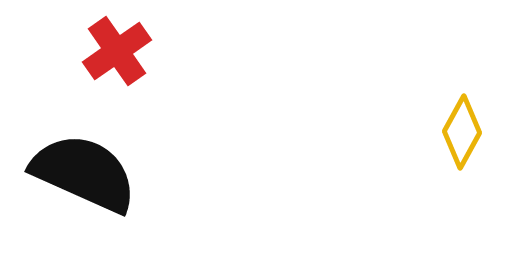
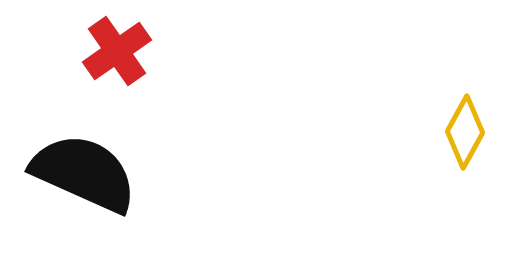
yellow diamond: moved 3 px right
